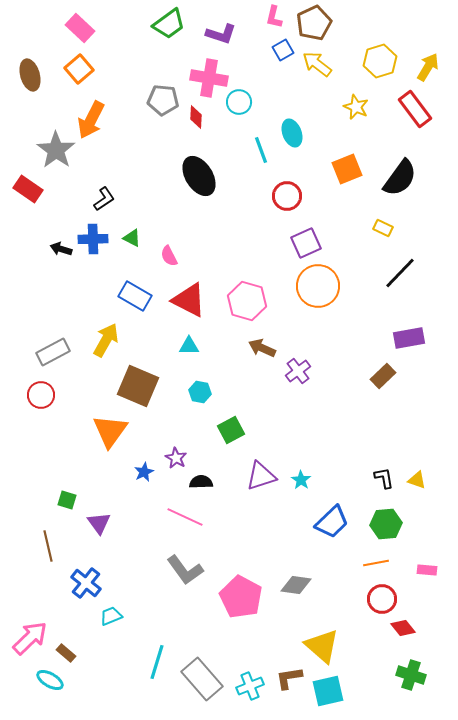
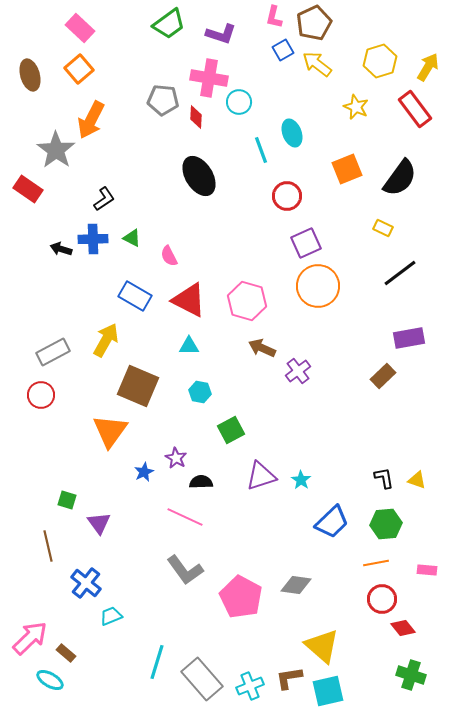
black line at (400, 273): rotated 9 degrees clockwise
